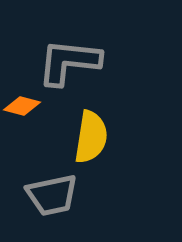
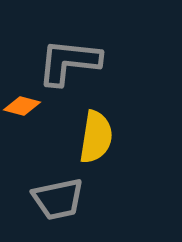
yellow semicircle: moved 5 px right
gray trapezoid: moved 6 px right, 4 px down
